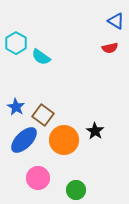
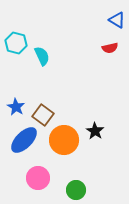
blue triangle: moved 1 px right, 1 px up
cyan hexagon: rotated 15 degrees counterclockwise
cyan semicircle: moved 1 px right, 1 px up; rotated 150 degrees counterclockwise
